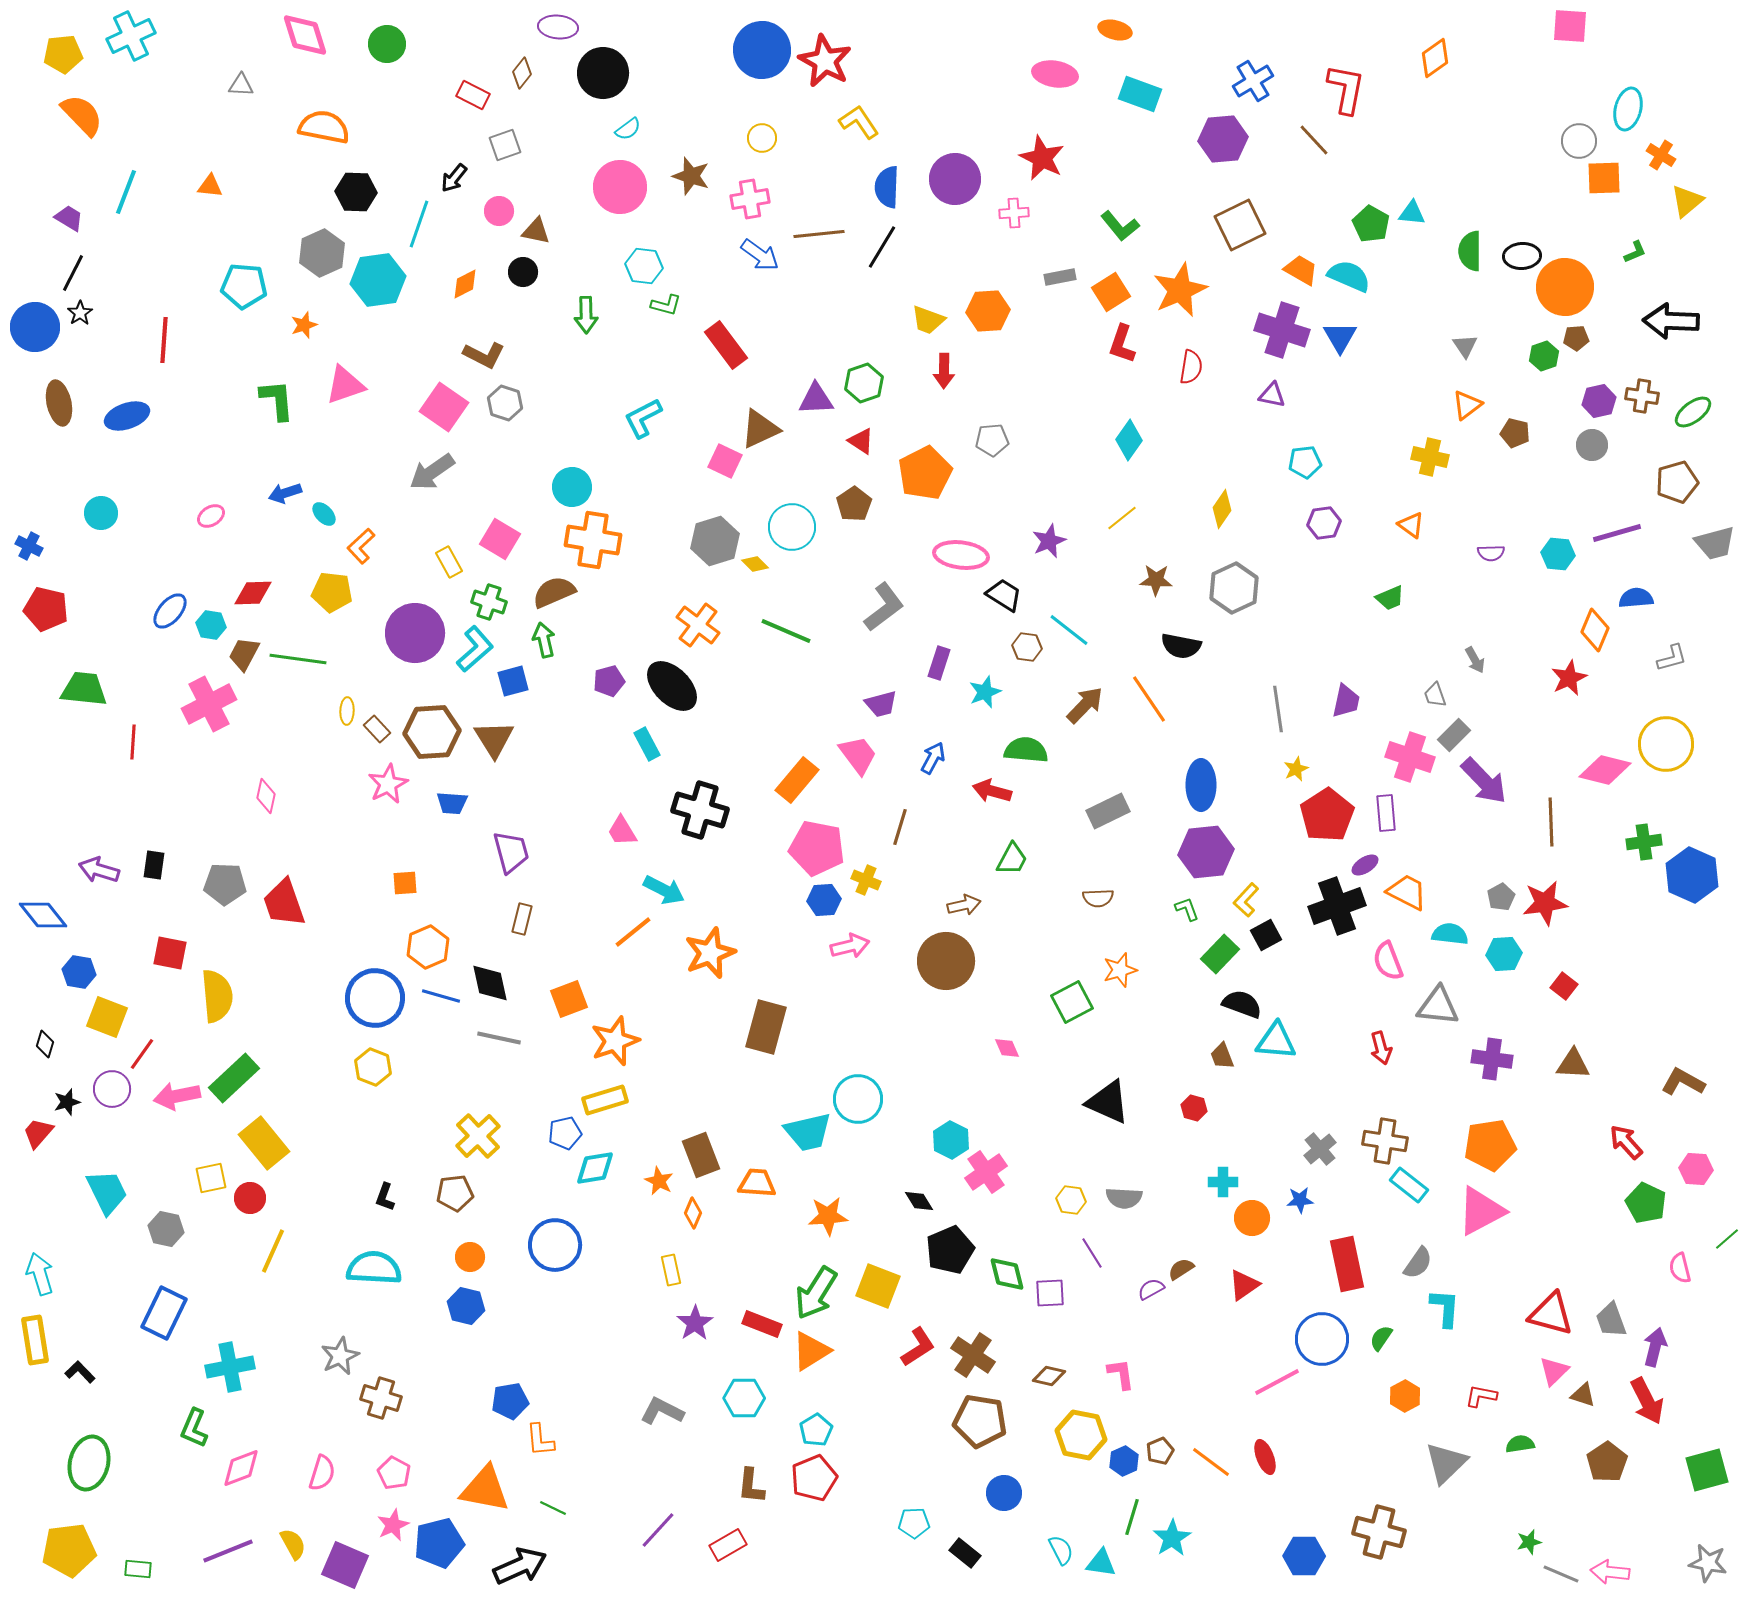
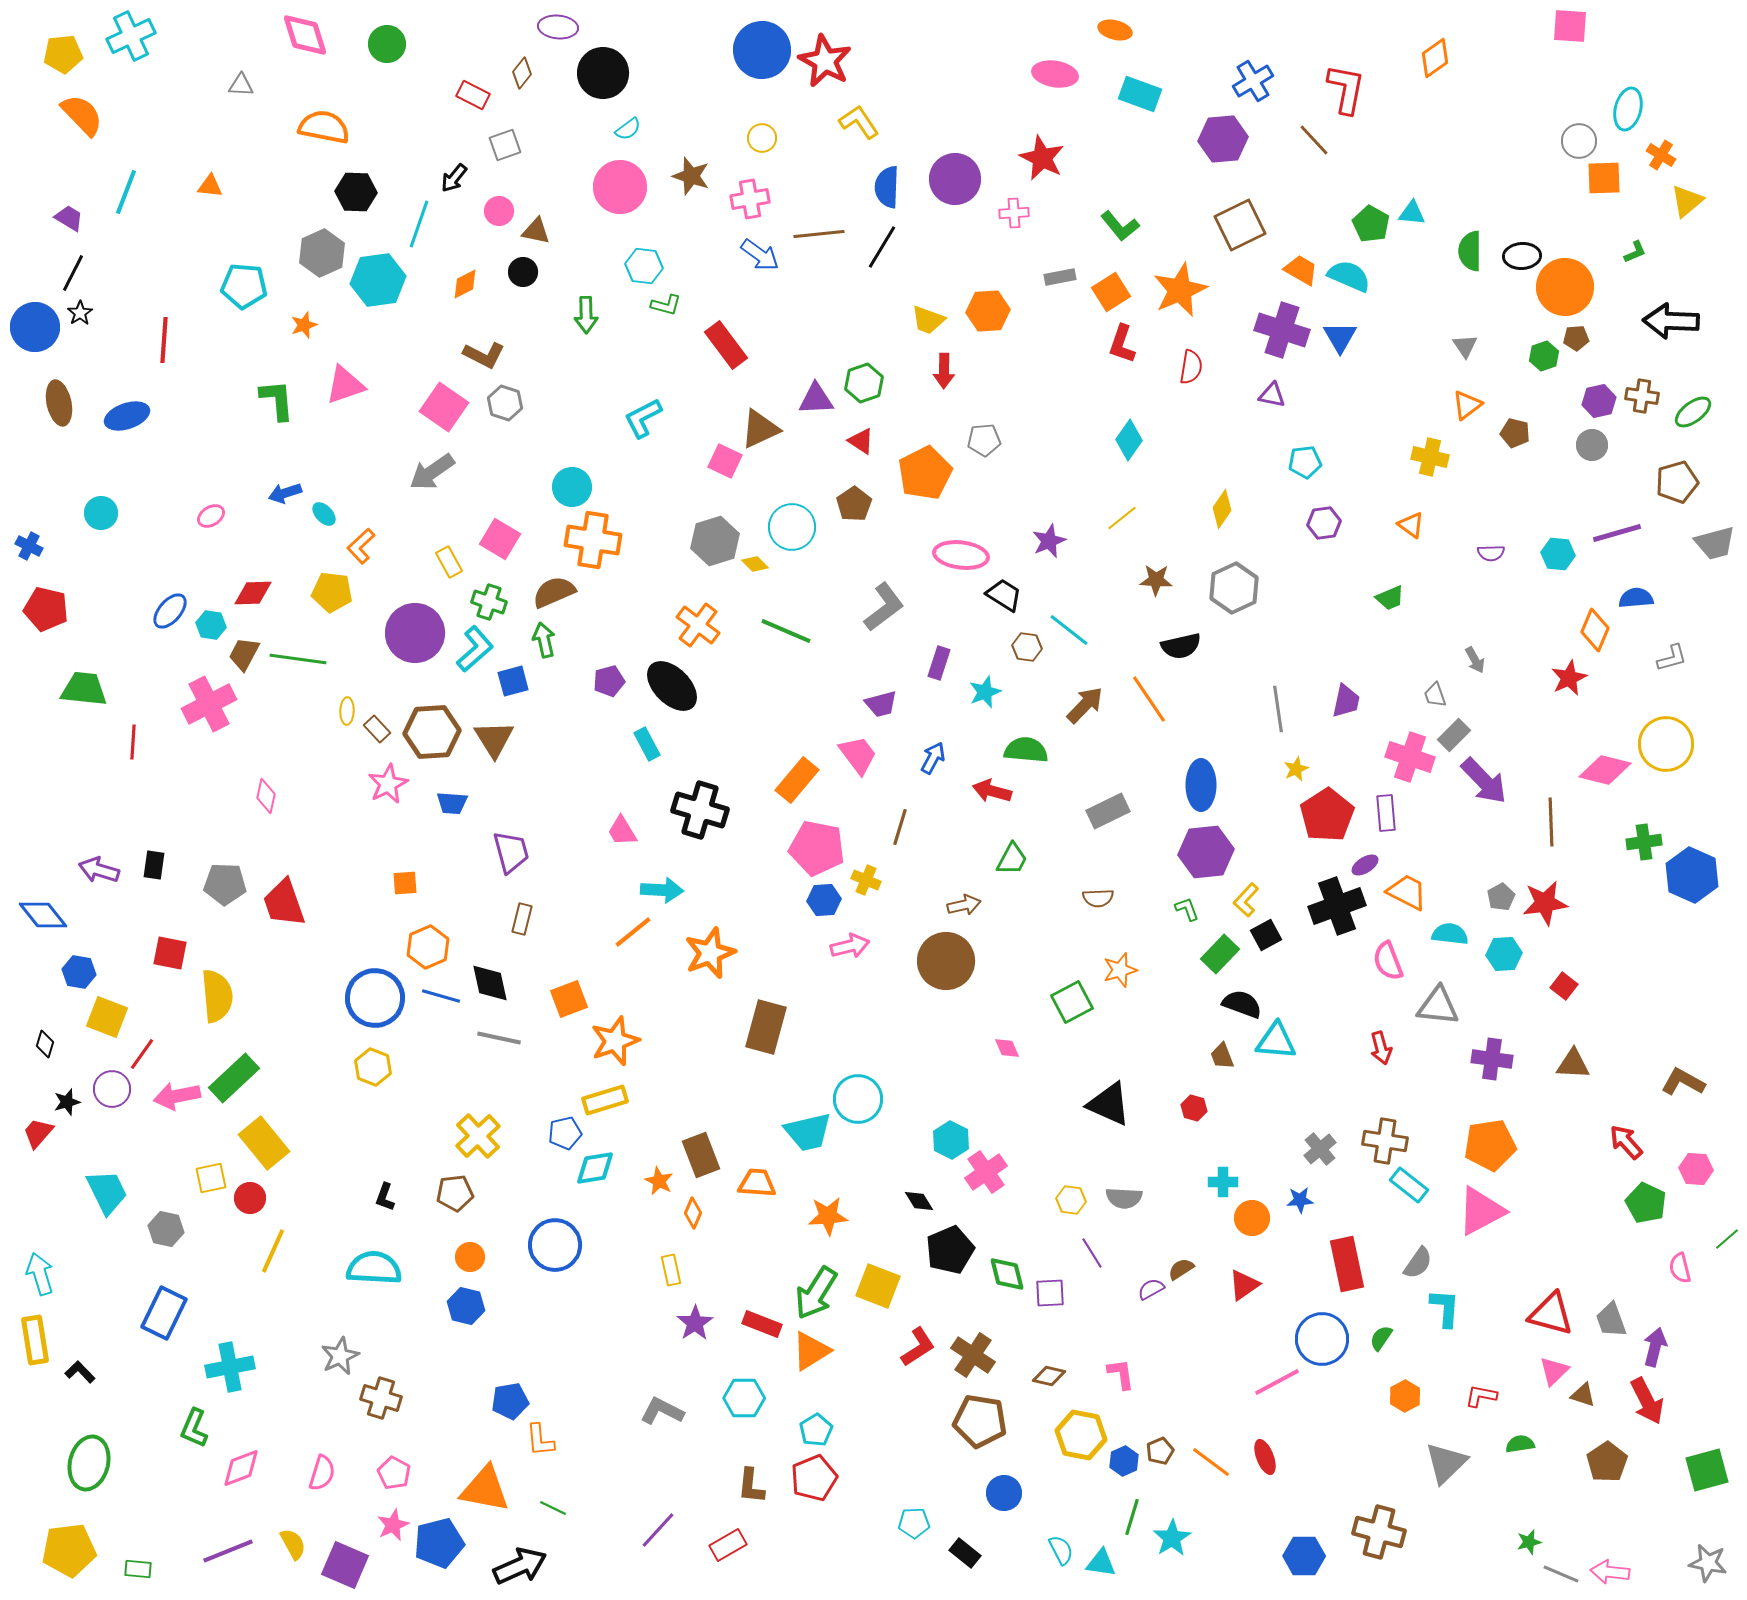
gray pentagon at (992, 440): moved 8 px left
black semicircle at (1181, 646): rotated 24 degrees counterclockwise
cyan arrow at (664, 890): moved 2 px left; rotated 24 degrees counterclockwise
black triangle at (1108, 1102): moved 1 px right, 2 px down
